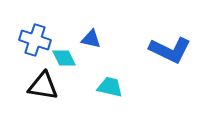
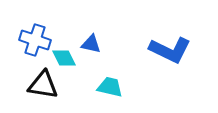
blue triangle: moved 5 px down
black triangle: moved 1 px up
